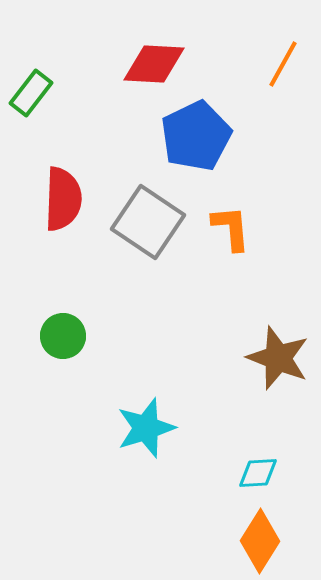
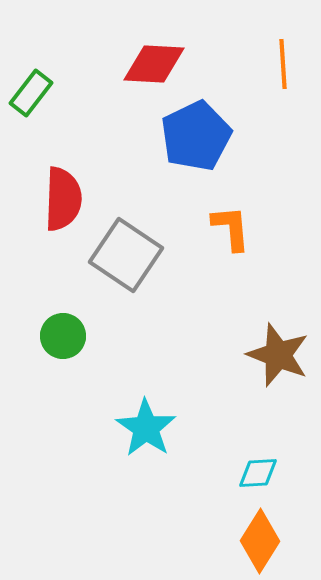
orange line: rotated 33 degrees counterclockwise
gray square: moved 22 px left, 33 px down
brown star: moved 3 px up
cyan star: rotated 20 degrees counterclockwise
